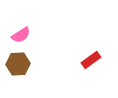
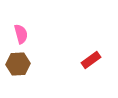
pink semicircle: moved 1 px up; rotated 72 degrees counterclockwise
